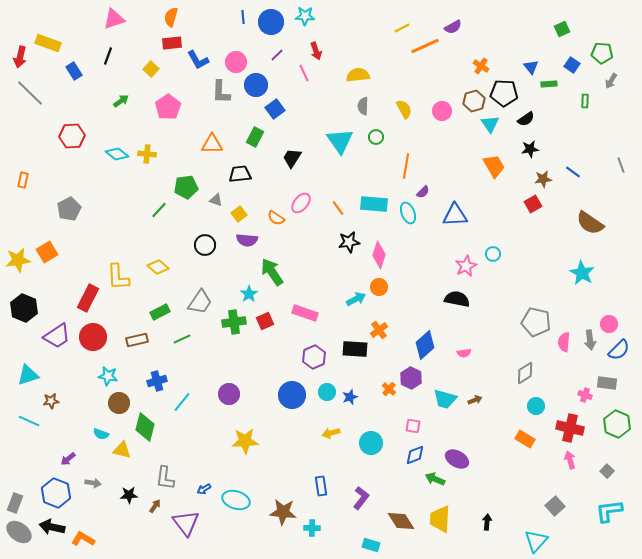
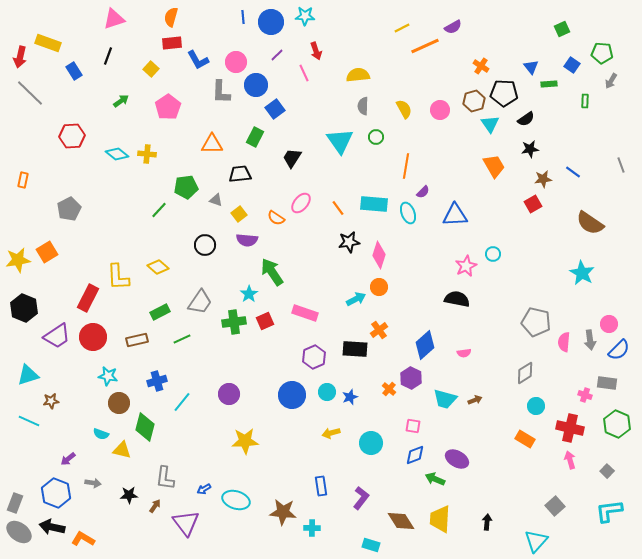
pink circle at (442, 111): moved 2 px left, 1 px up
